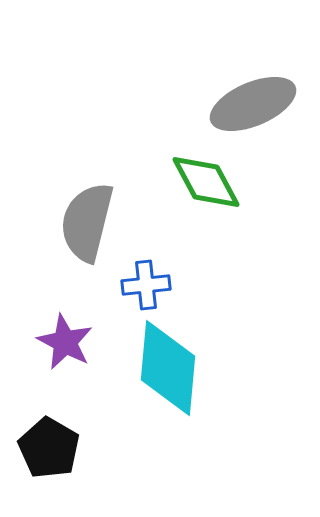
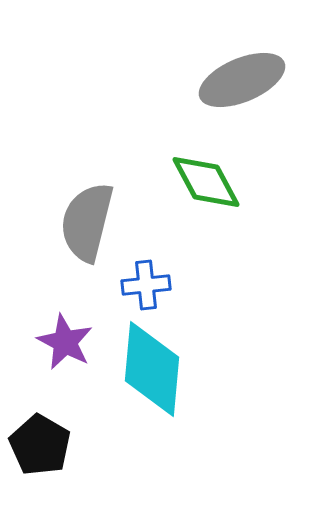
gray ellipse: moved 11 px left, 24 px up
cyan diamond: moved 16 px left, 1 px down
black pentagon: moved 9 px left, 3 px up
